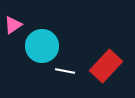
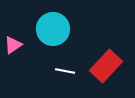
pink triangle: moved 20 px down
cyan circle: moved 11 px right, 17 px up
